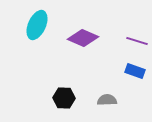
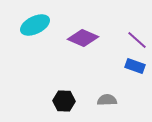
cyan ellipse: moved 2 px left; rotated 40 degrees clockwise
purple line: moved 1 px up; rotated 25 degrees clockwise
blue rectangle: moved 5 px up
black hexagon: moved 3 px down
